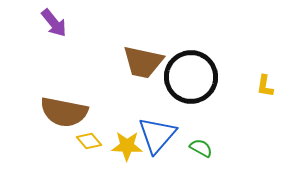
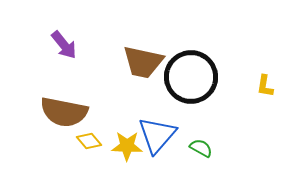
purple arrow: moved 10 px right, 22 px down
